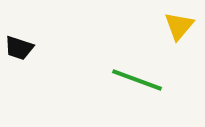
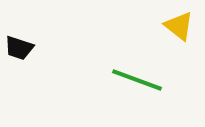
yellow triangle: rotated 32 degrees counterclockwise
